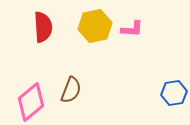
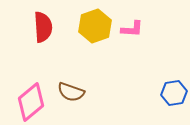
yellow hexagon: rotated 8 degrees counterclockwise
brown semicircle: moved 2 px down; rotated 88 degrees clockwise
